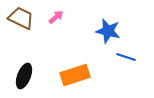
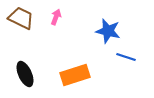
pink arrow: rotated 28 degrees counterclockwise
black ellipse: moved 1 px right, 2 px up; rotated 45 degrees counterclockwise
